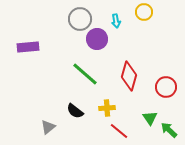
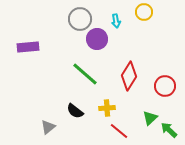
red diamond: rotated 16 degrees clockwise
red circle: moved 1 px left, 1 px up
green triangle: rotated 21 degrees clockwise
